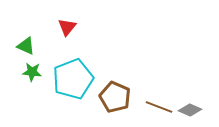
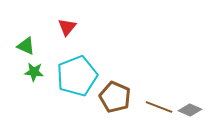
green star: moved 2 px right
cyan pentagon: moved 4 px right, 3 px up
